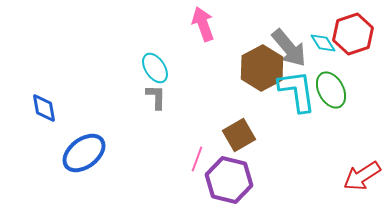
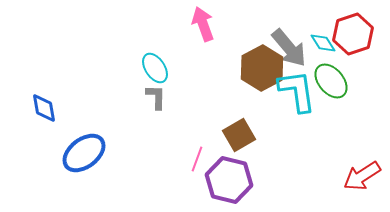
green ellipse: moved 9 px up; rotated 12 degrees counterclockwise
